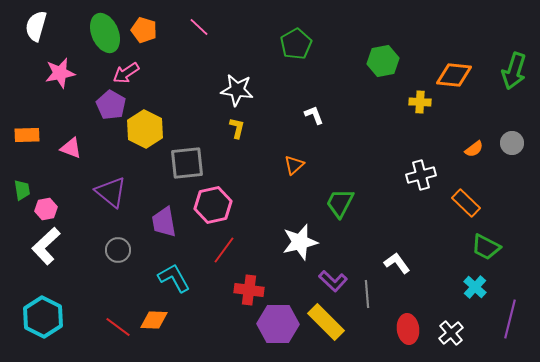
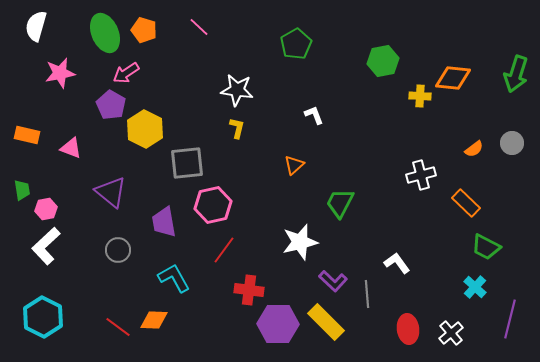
green arrow at (514, 71): moved 2 px right, 3 px down
orange diamond at (454, 75): moved 1 px left, 3 px down
yellow cross at (420, 102): moved 6 px up
orange rectangle at (27, 135): rotated 15 degrees clockwise
